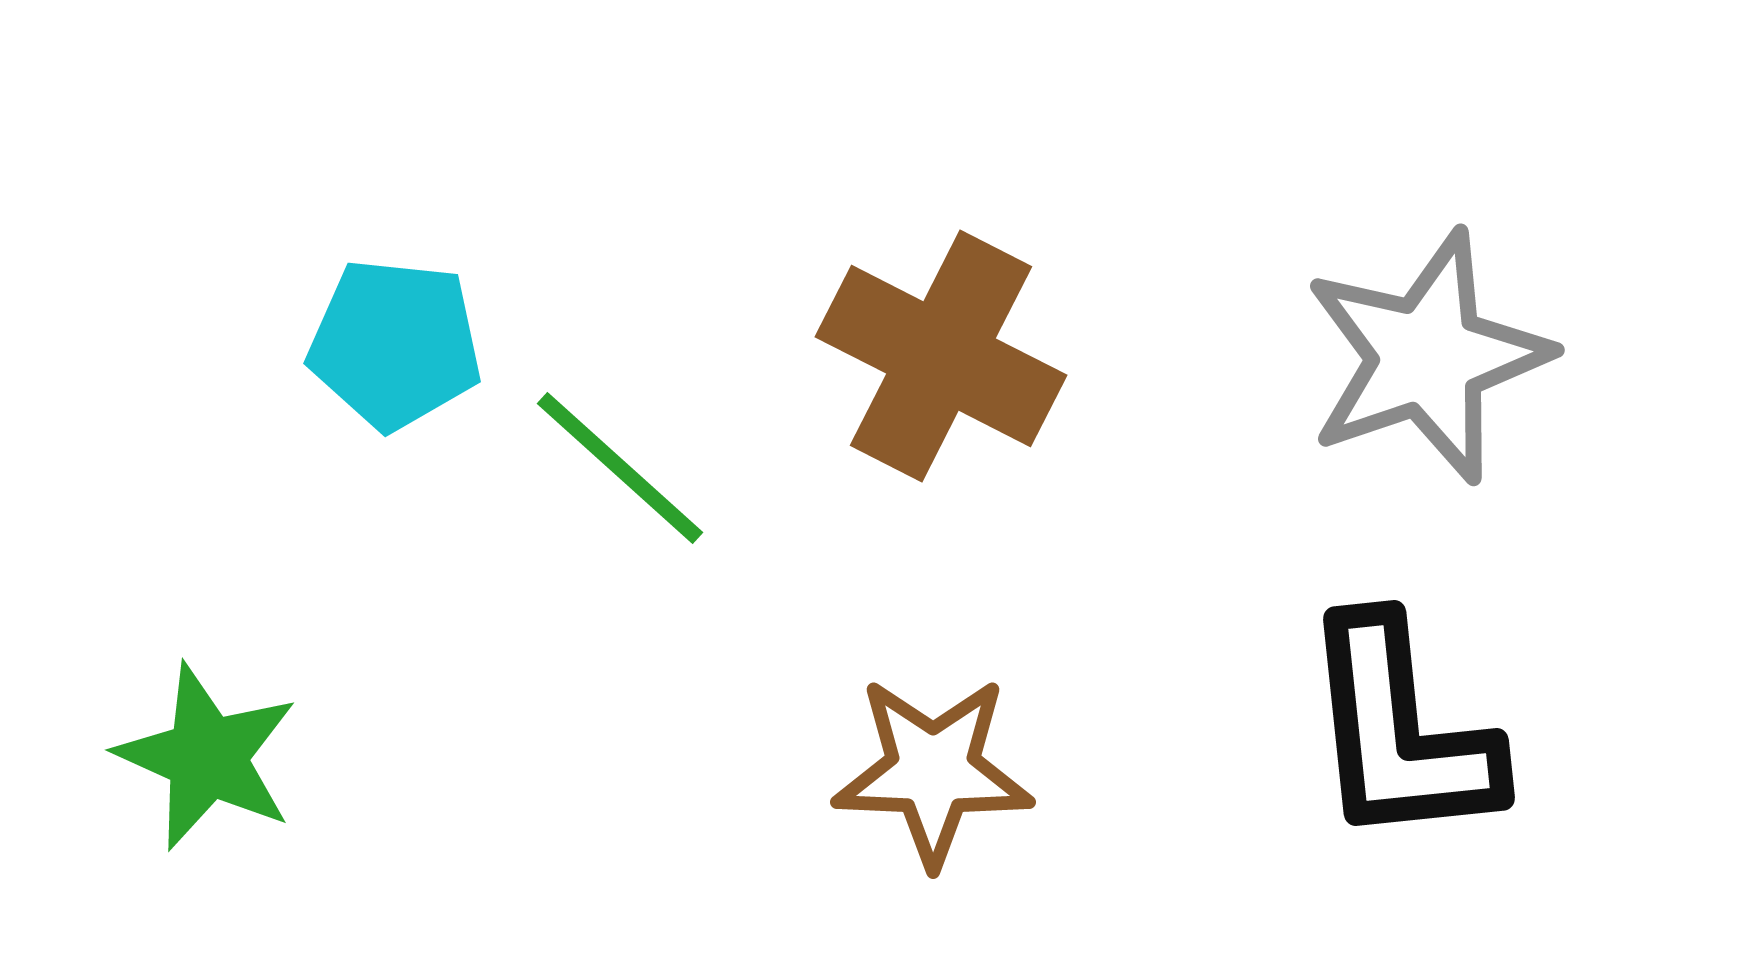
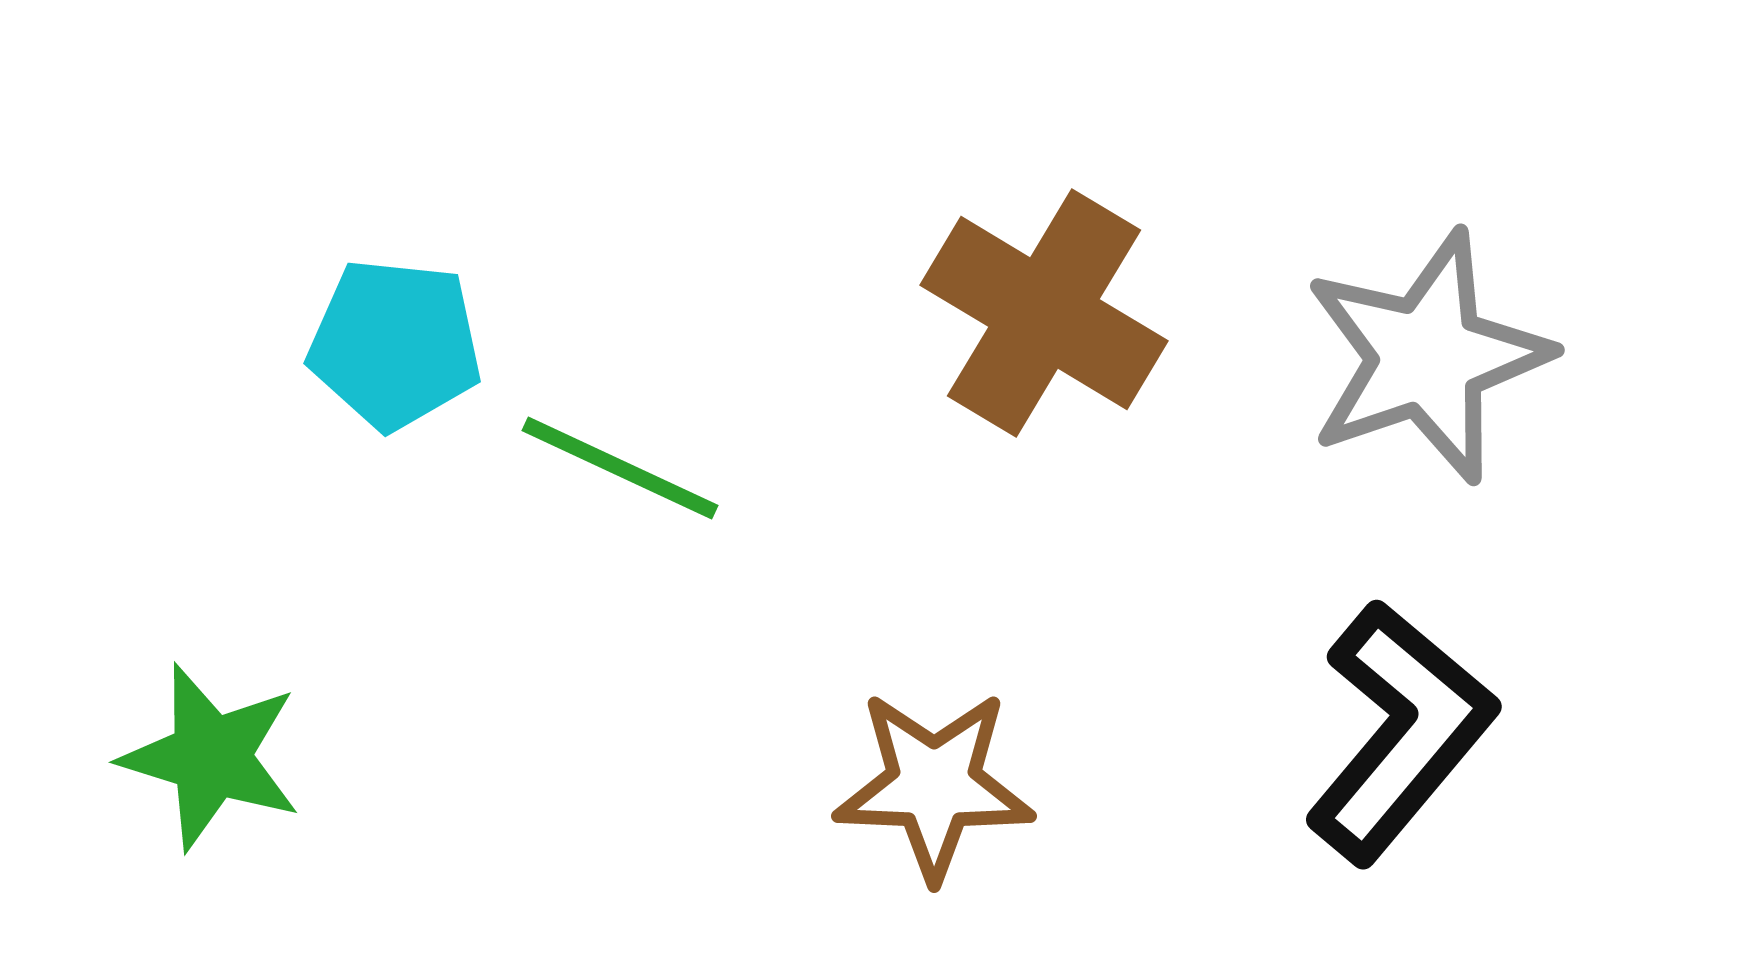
brown cross: moved 103 px right, 43 px up; rotated 4 degrees clockwise
green line: rotated 17 degrees counterclockwise
black L-shape: rotated 134 degrees counterclockwise
green star: moved 4 px right; rotated 7 degrees counterclockwise
brown star: moved 1 px right, 14 px down
